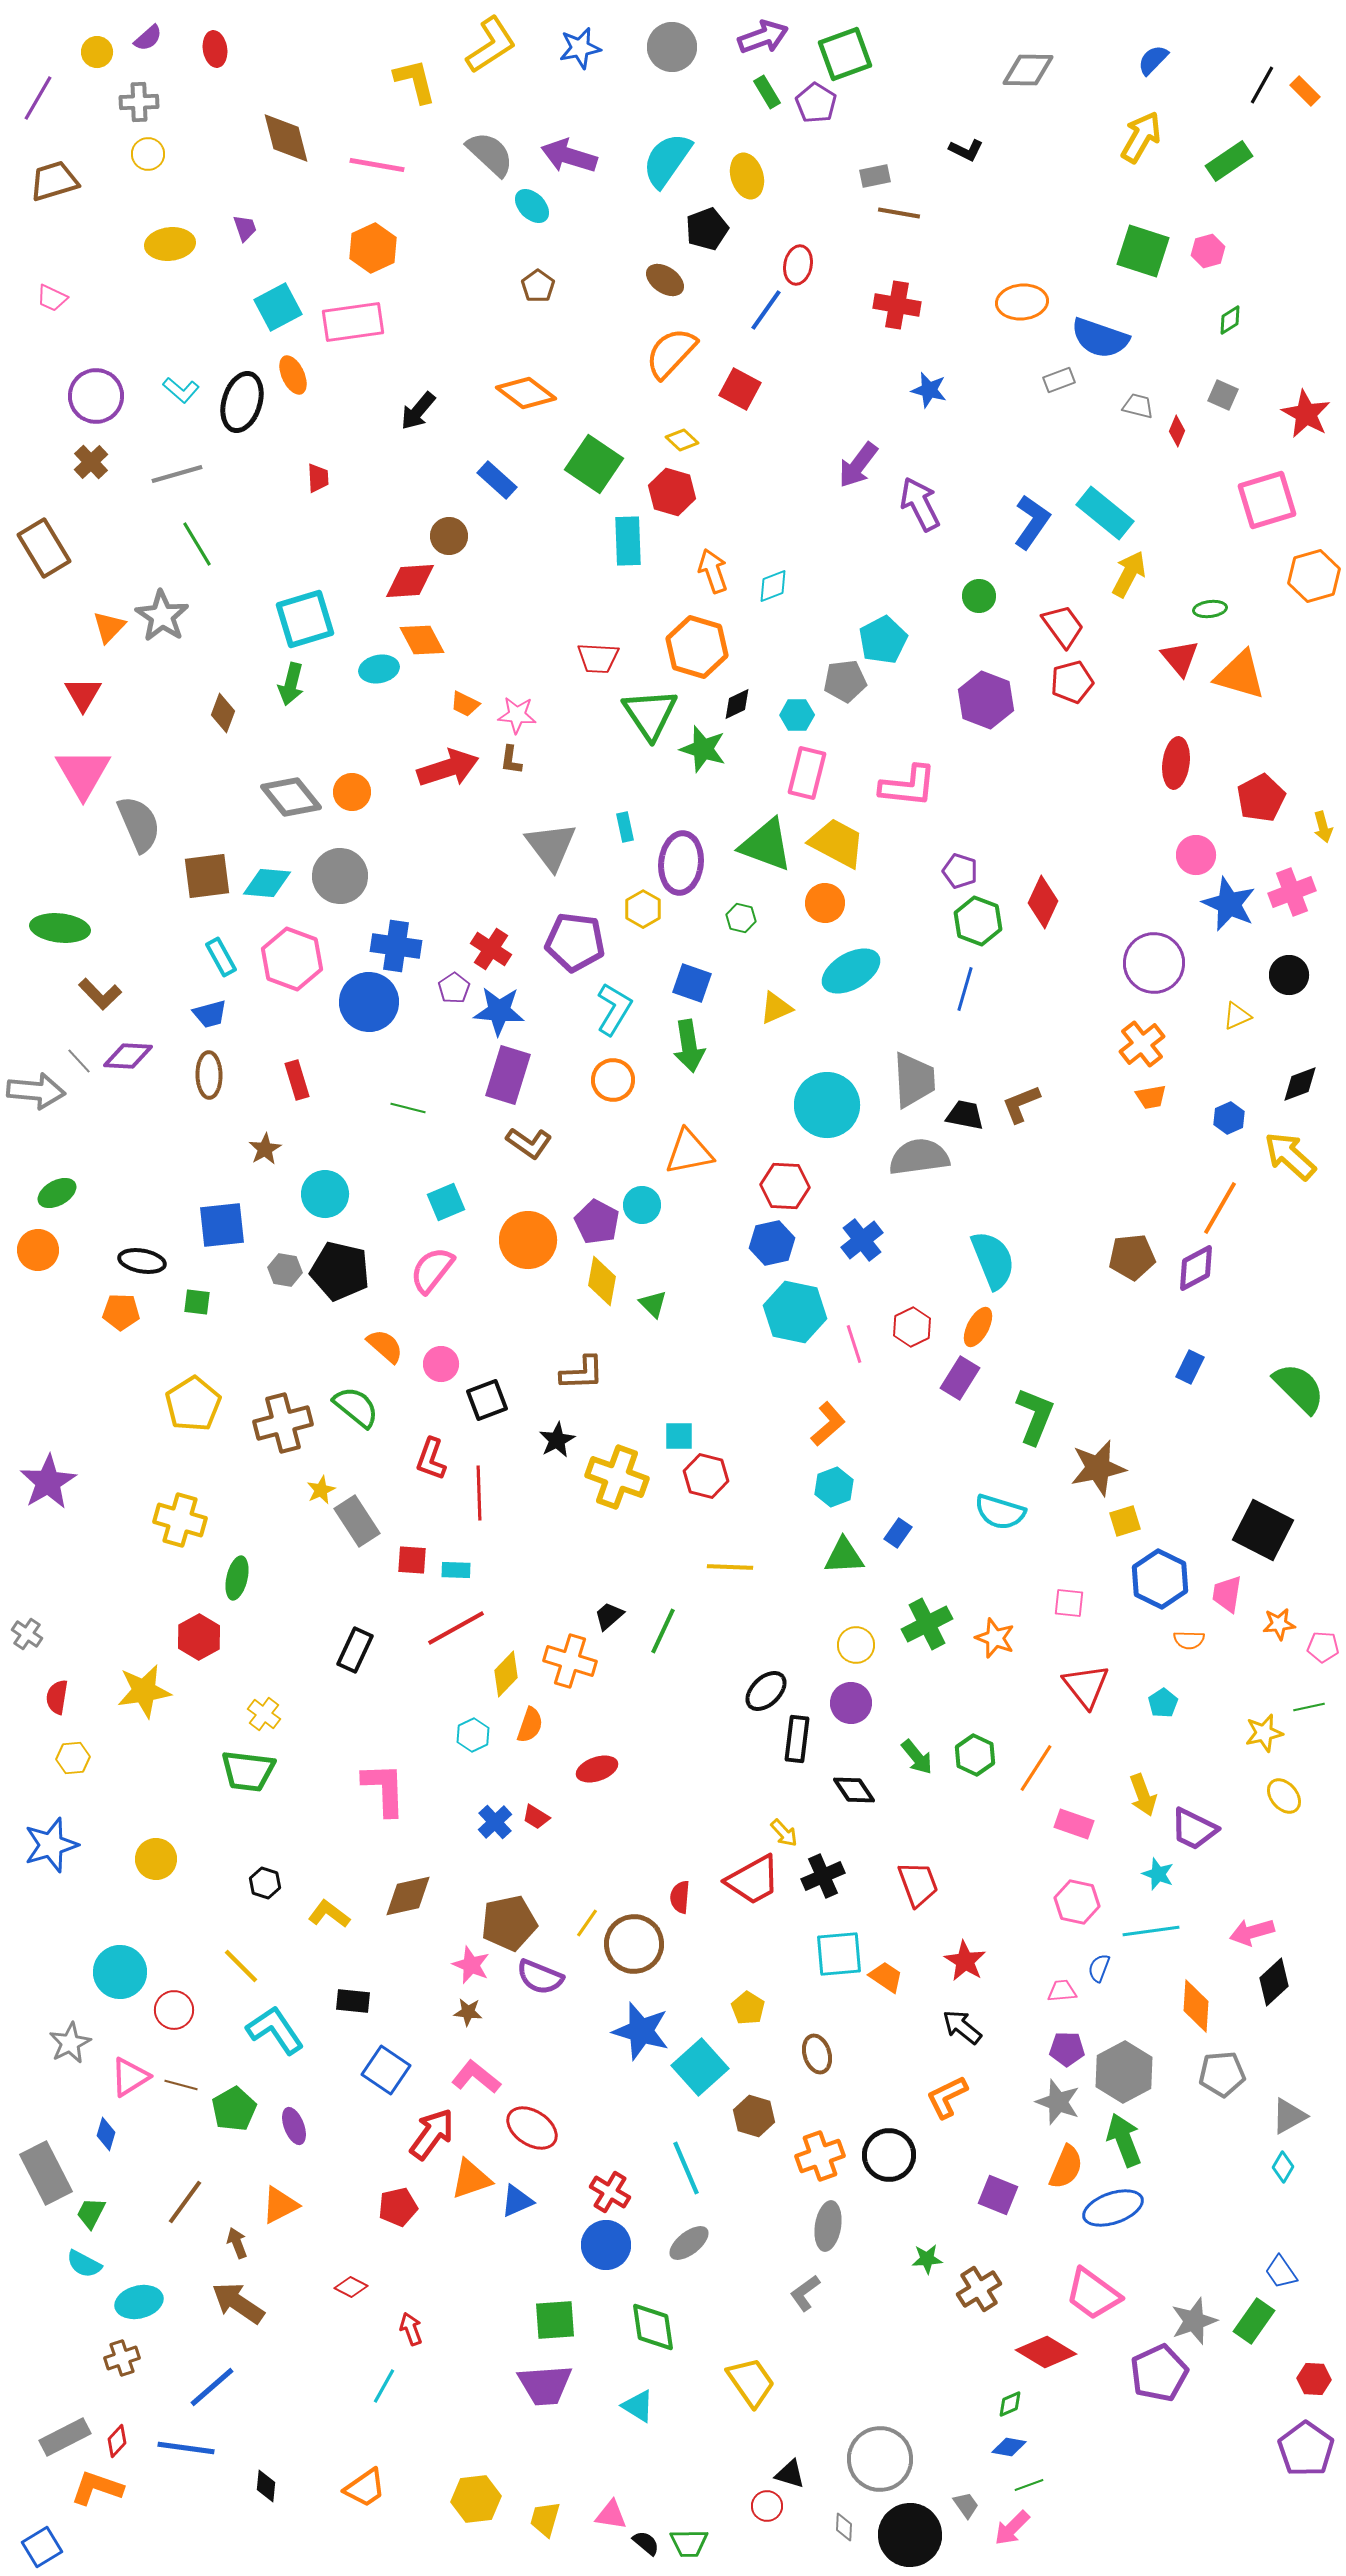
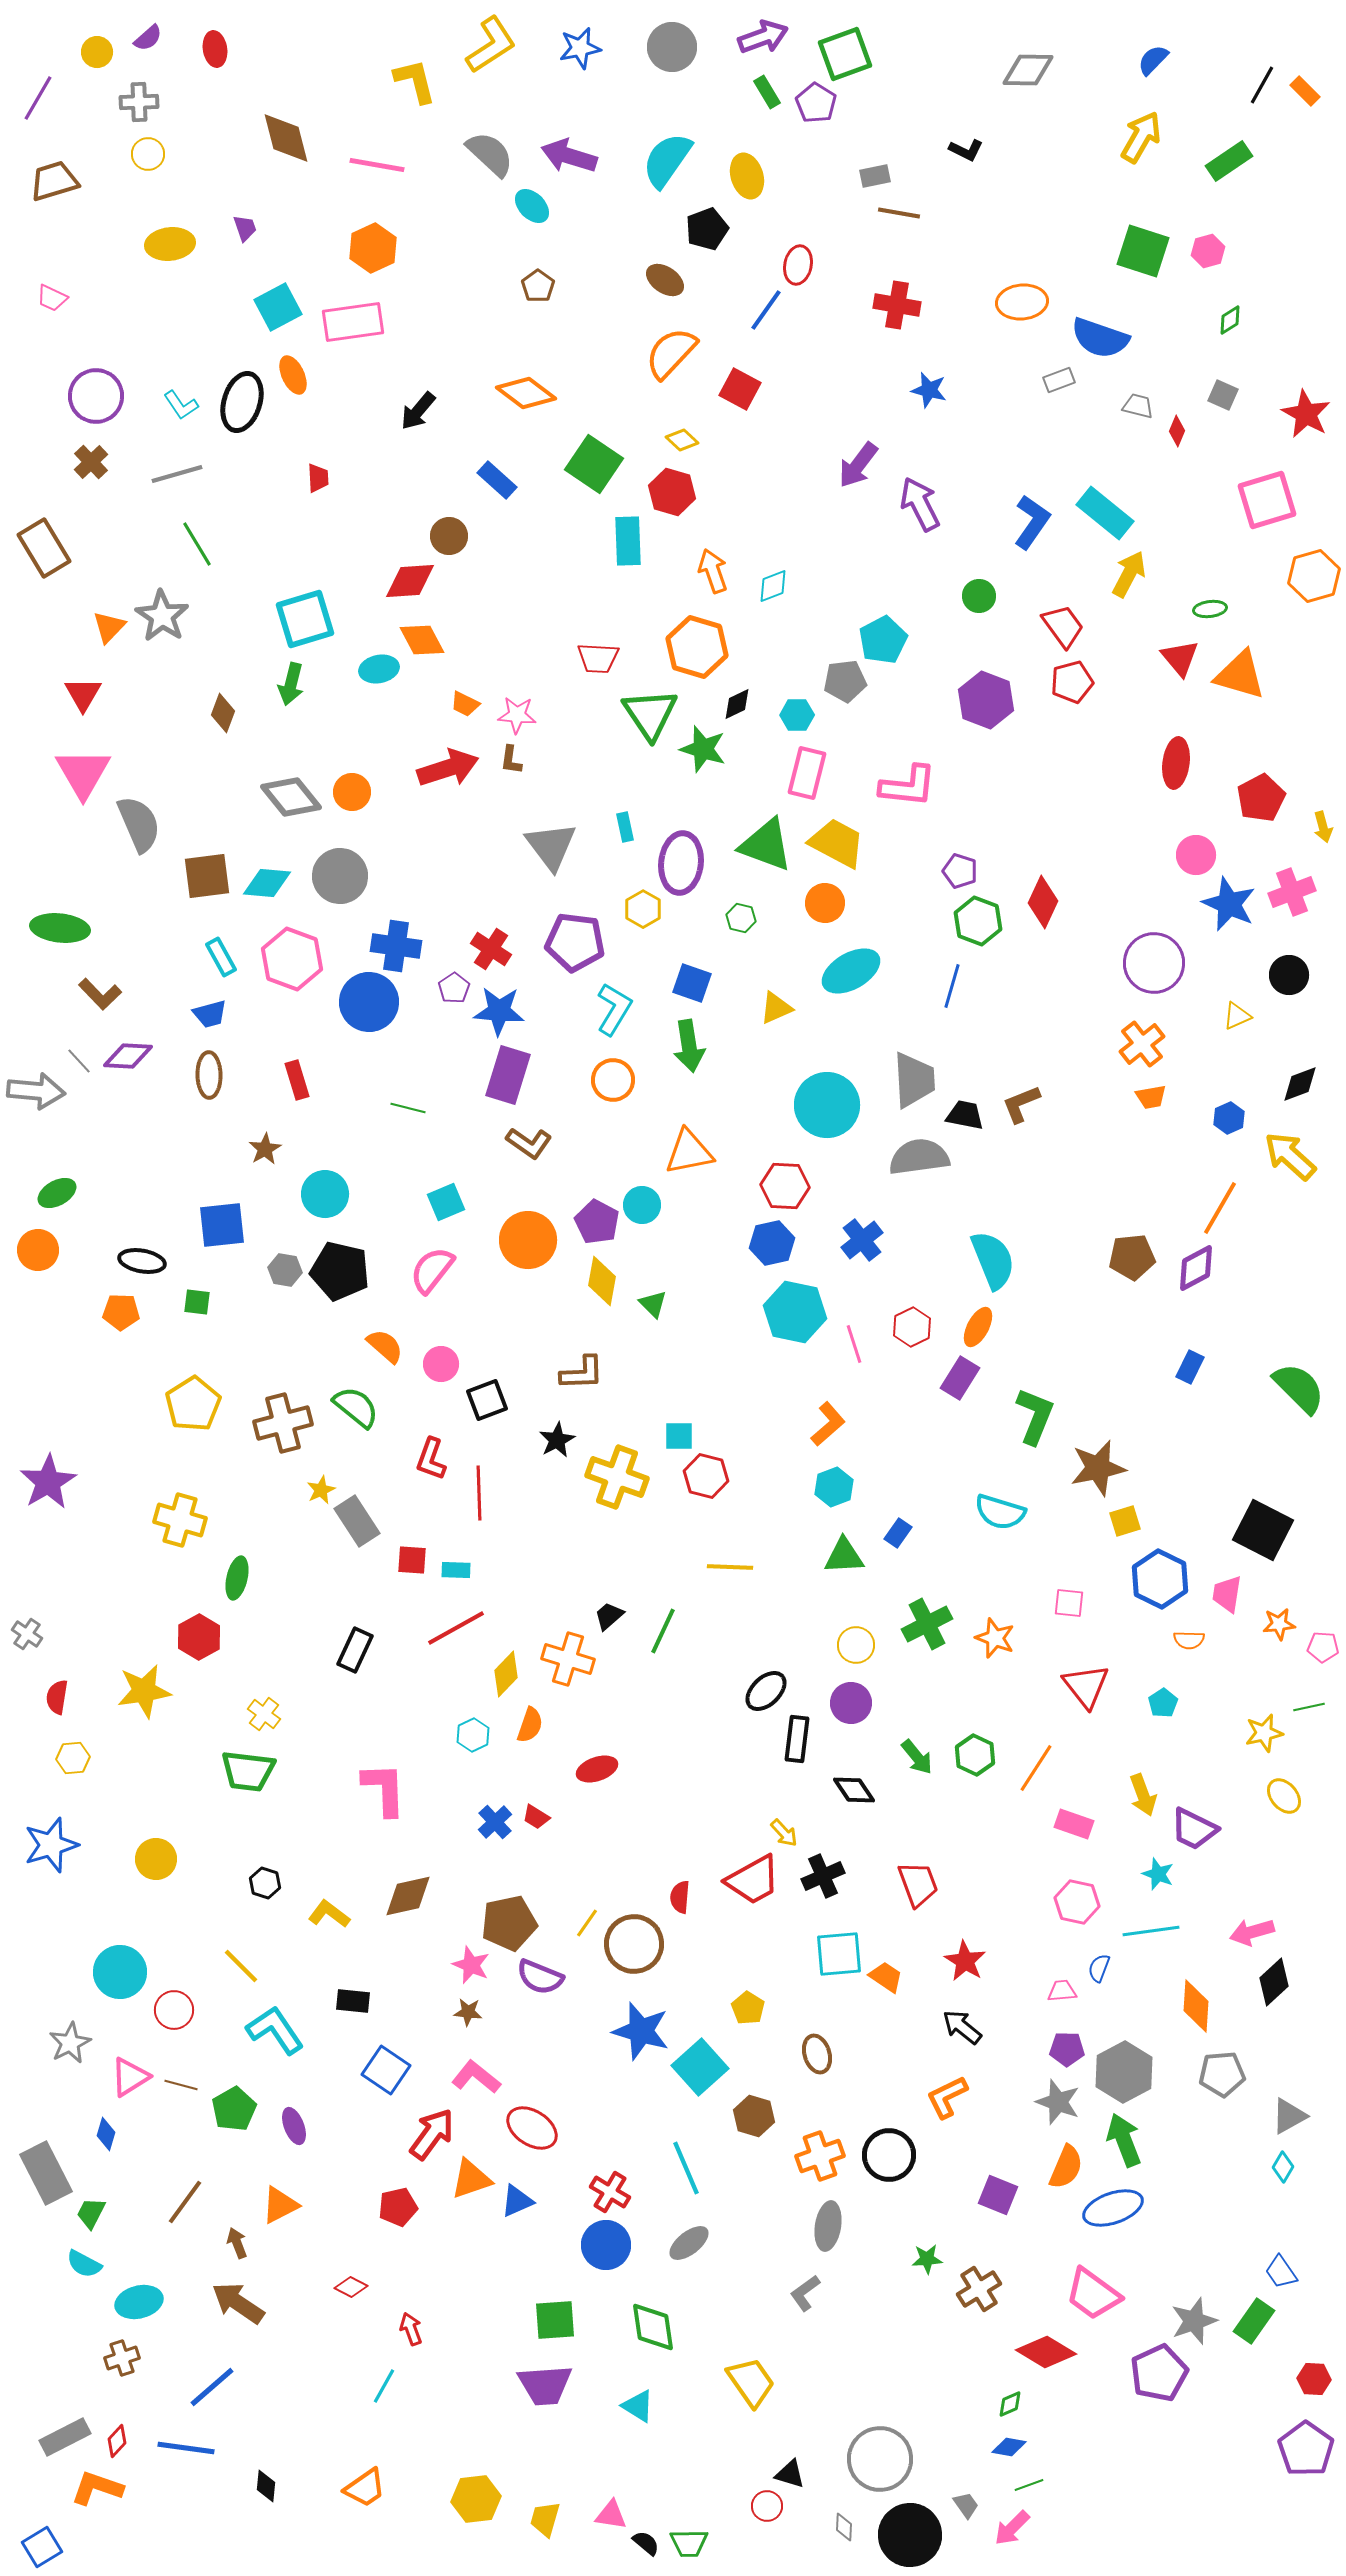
cyan L-shape at (181, 390): moved 15 px down; rotated 15 degrees clockwise
blue line at (965, 989): moved 13 px left, 3 px up
orange cross at (570, 1661): moved 2 px left, 2 px up
